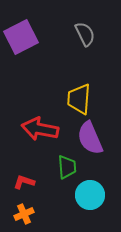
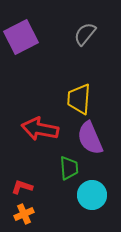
gray semicircle: rotated 115 degrees counterclockwise
green trapezoid: moved 2 px right, 1 px down
red L-shape: moved 2 px left, 5 px down
cyan circle: moved 2 px right
